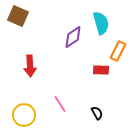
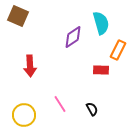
orange rectangle: moved 1 px up
black semicircle: moved 5 px left, 4 px up
